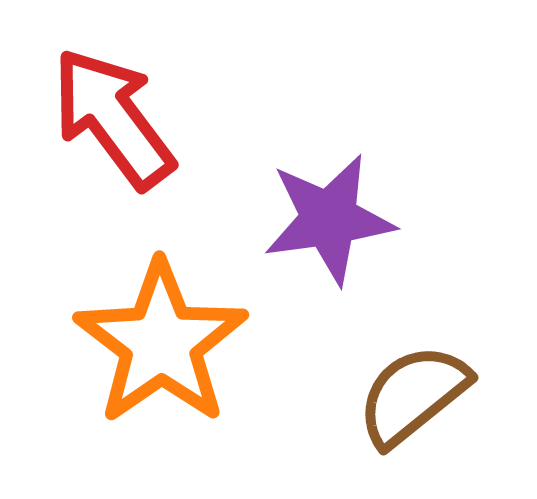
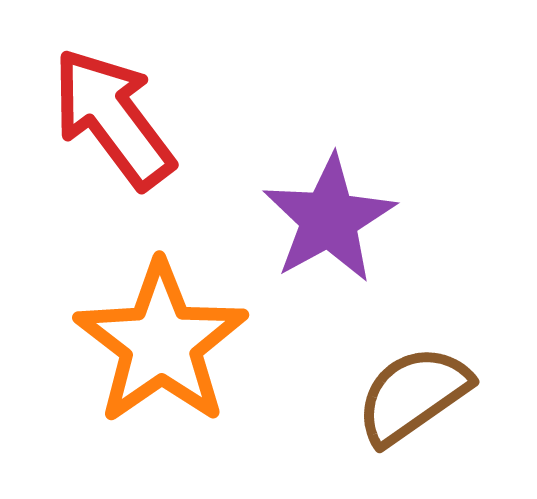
purple star: rotated 21 degrees counterclockwise
brown semicircle: rotated 4 degrees clockwise
